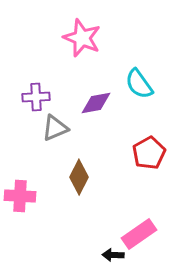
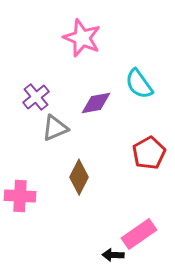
purple cross: rotated 36 degrees counterclockwise
